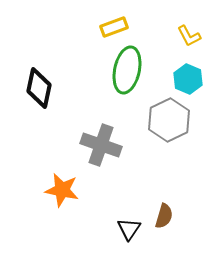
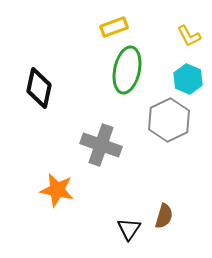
orange star: moved 5 px left
